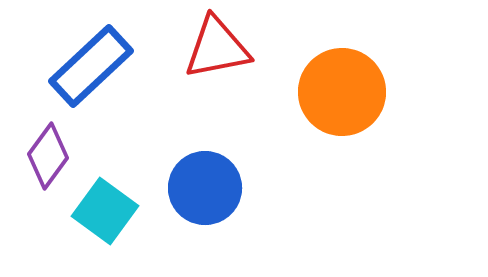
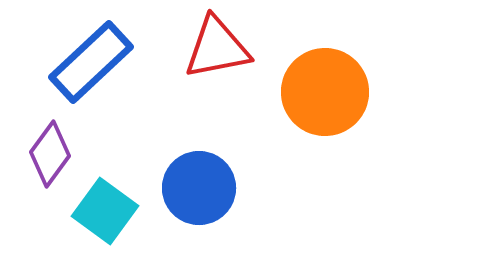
blue rectangle: moved 4 px up
orange circle: moved 17 px left
purple diamond: moved 2 px right, 2 px up
blue circle: moved 6 px left
